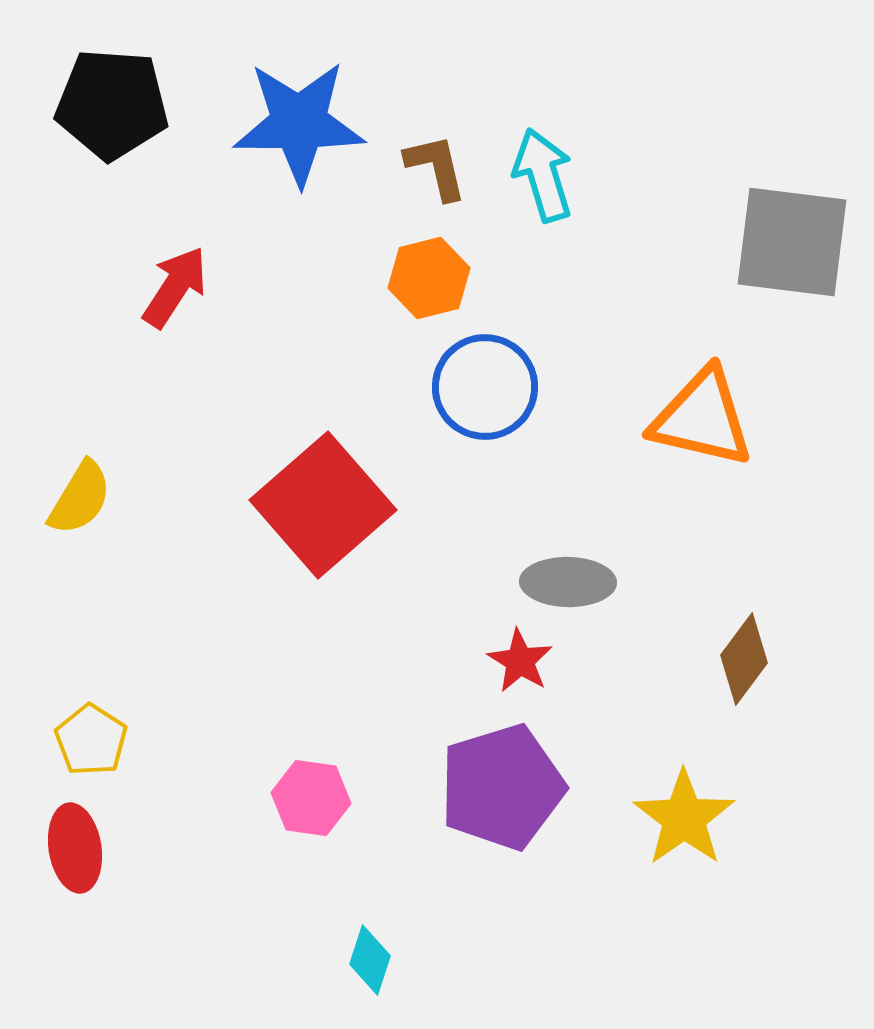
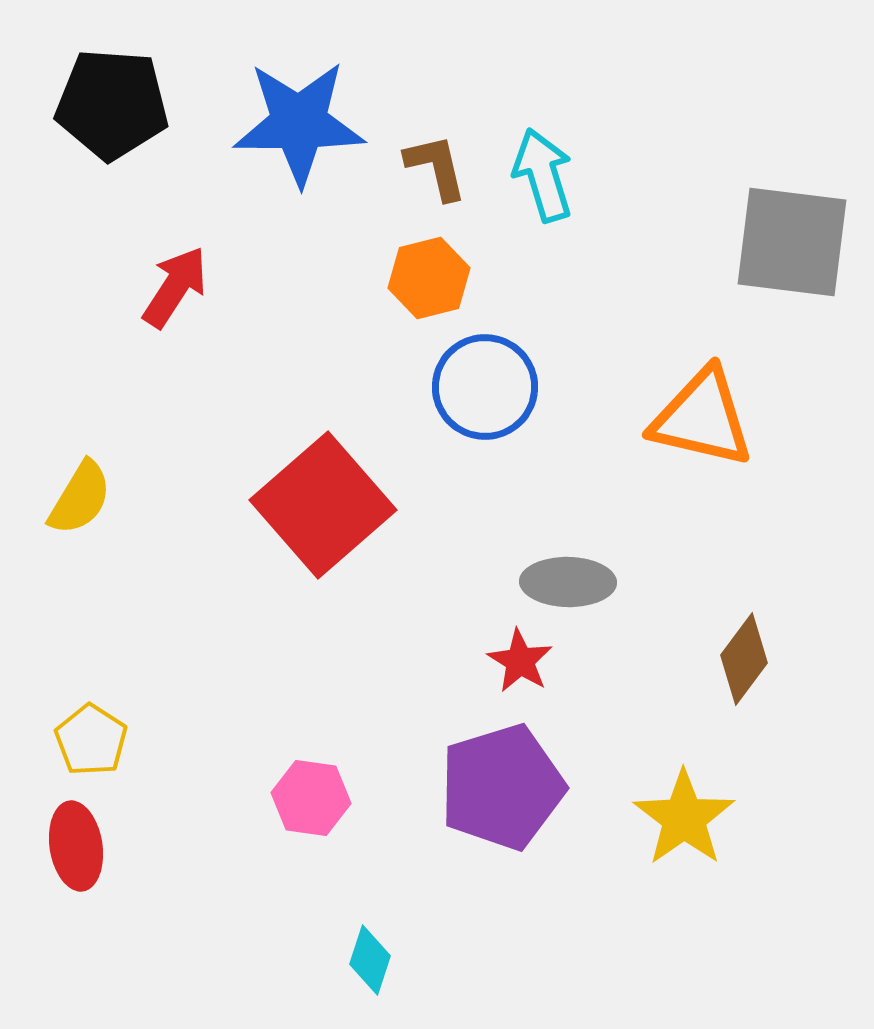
red ellipse: moved 1 px right, 2 px up
